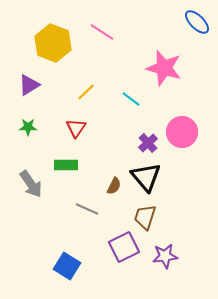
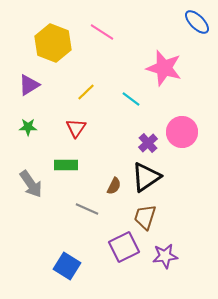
black triangle: rotated 36 degrees clockwise
